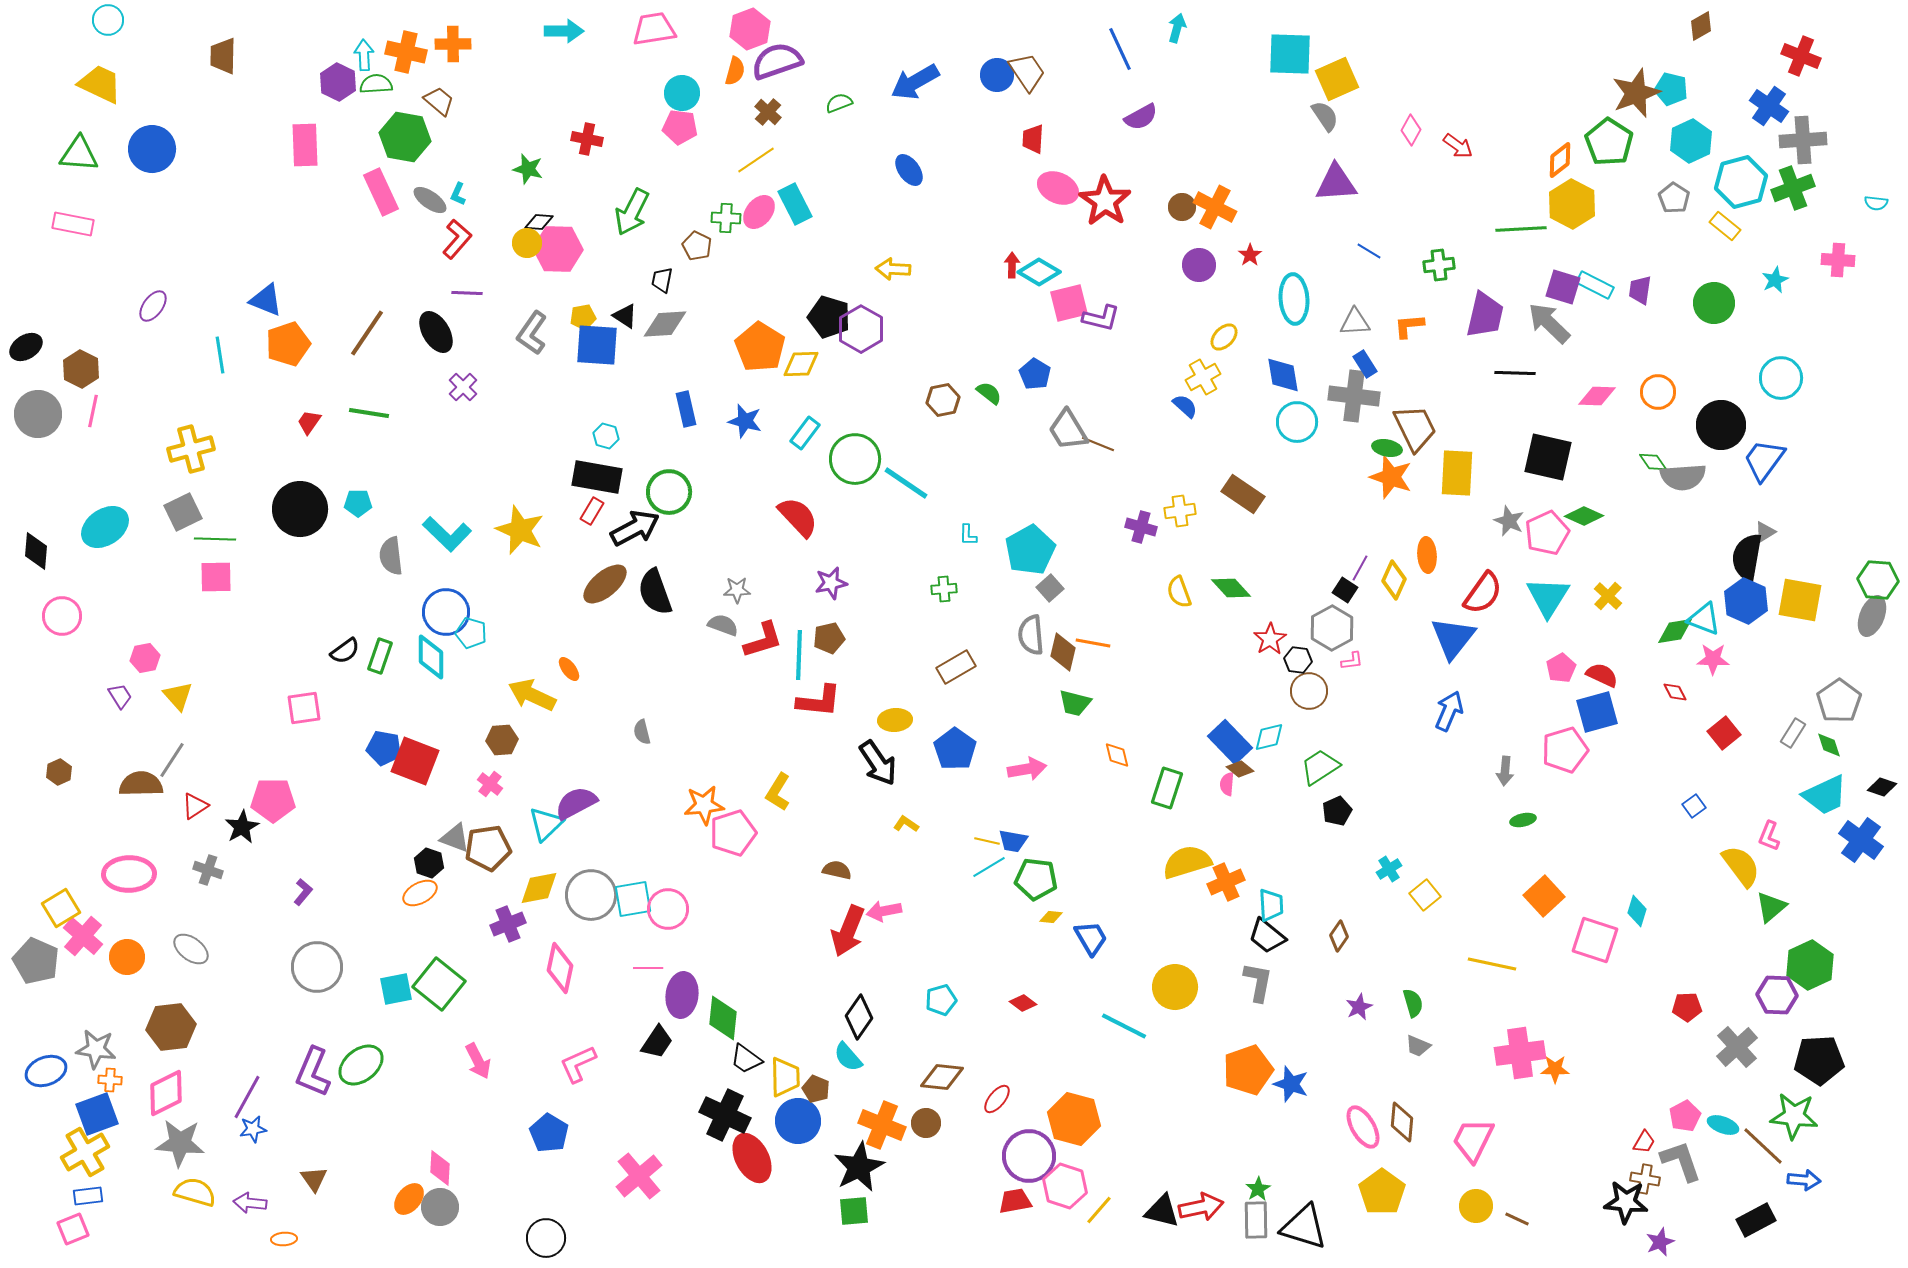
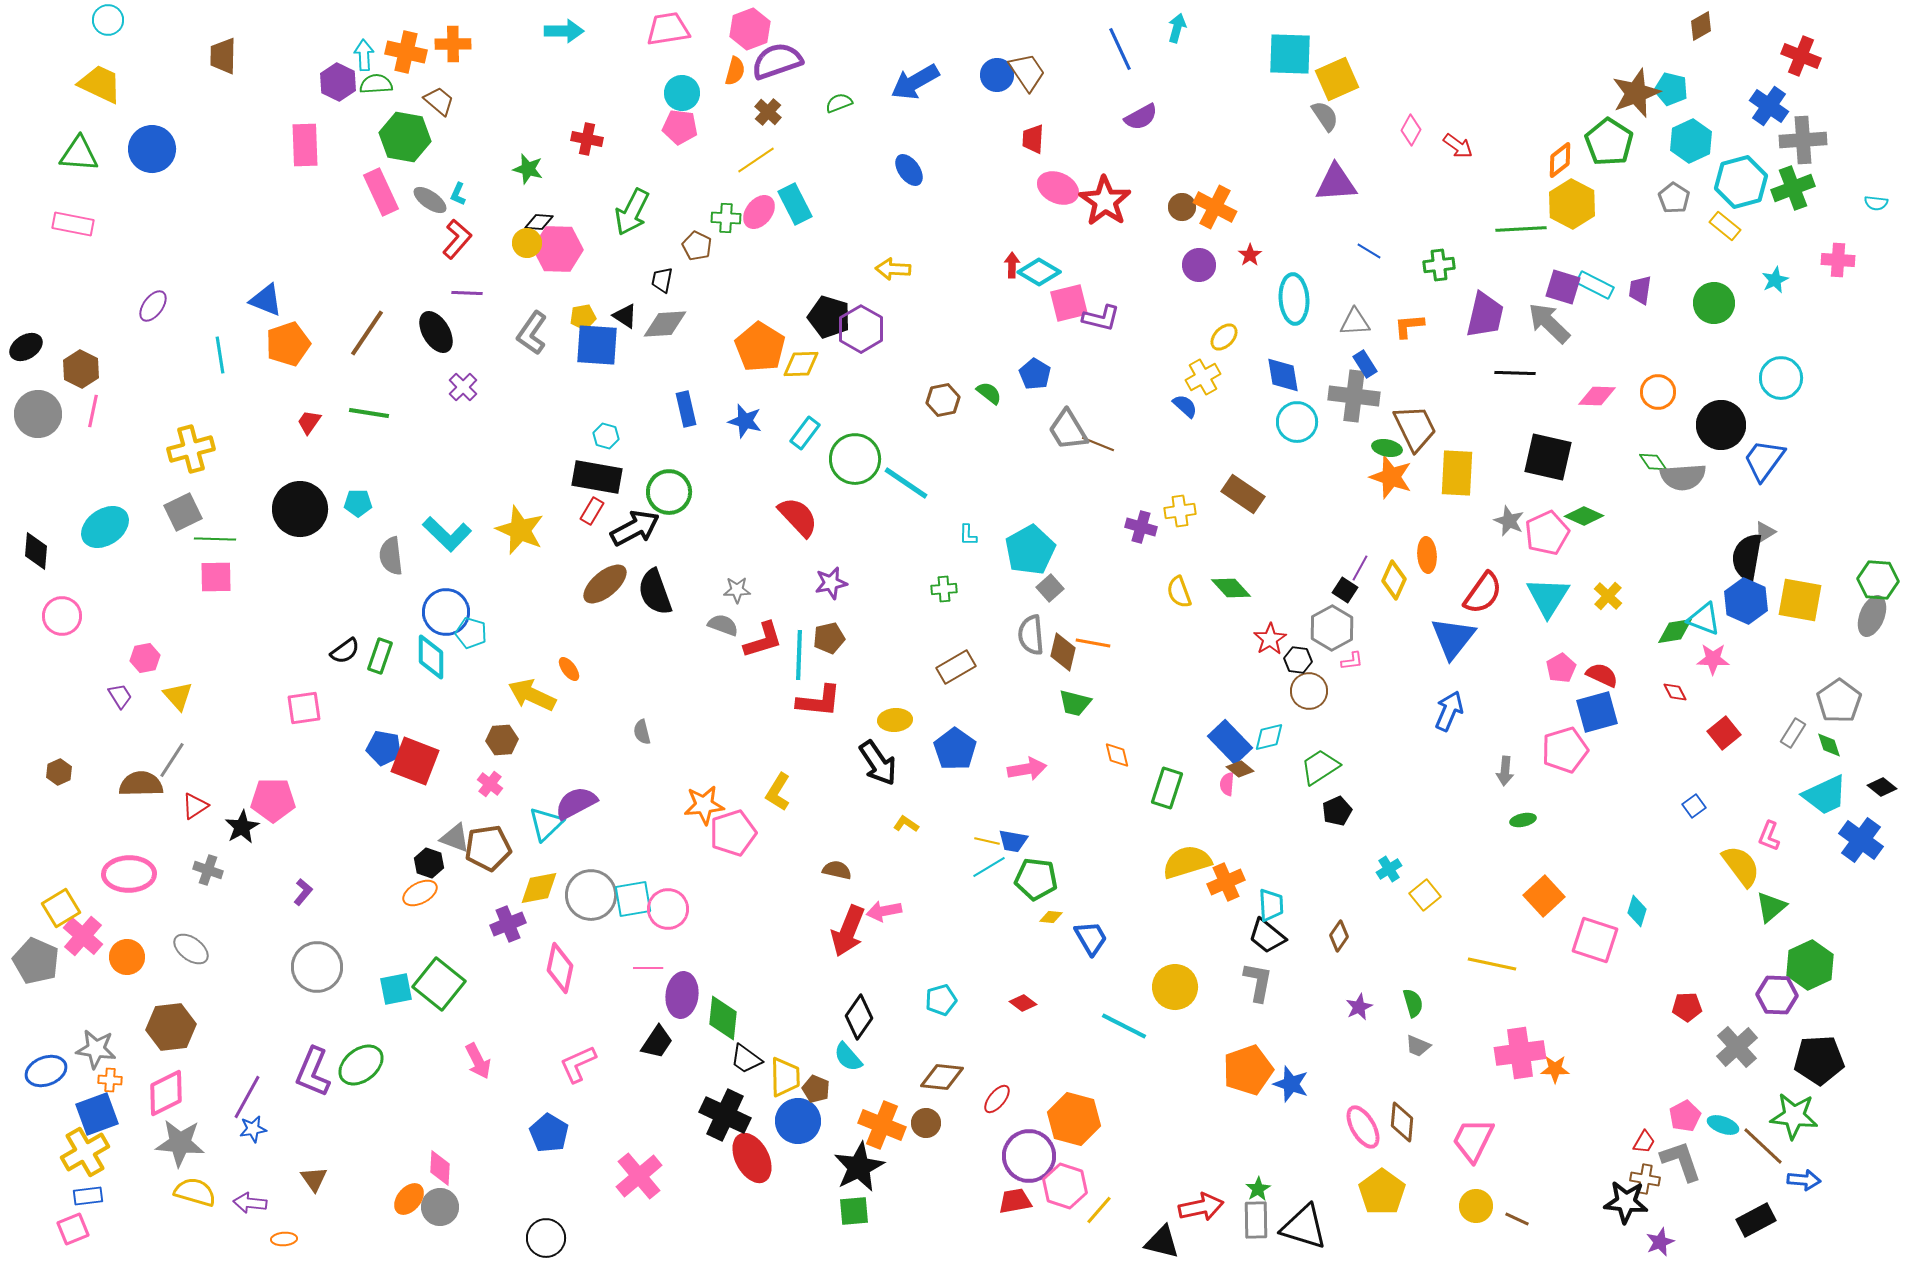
pink trapezoid at (654, 29): moved 14 px right
black diamond at (1882, 787): rotated 20 degrees clockwise
black triangle at (1162, 1211): moved 31 px down
